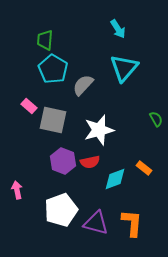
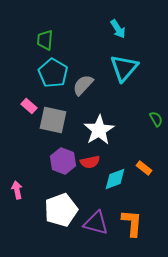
cyan pentagon: moved 4 px down
white star: rotated 16 degrees counterclockwise
